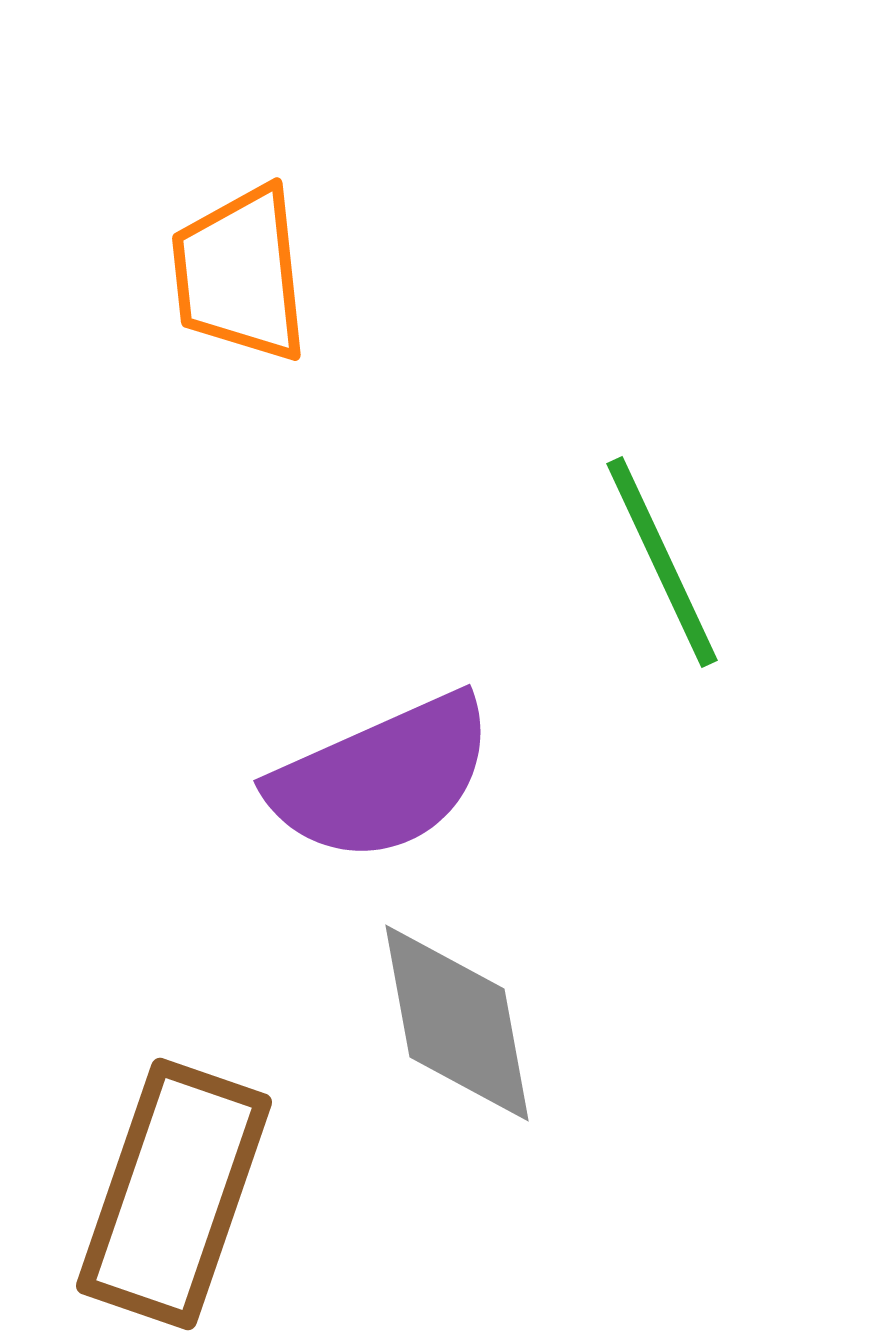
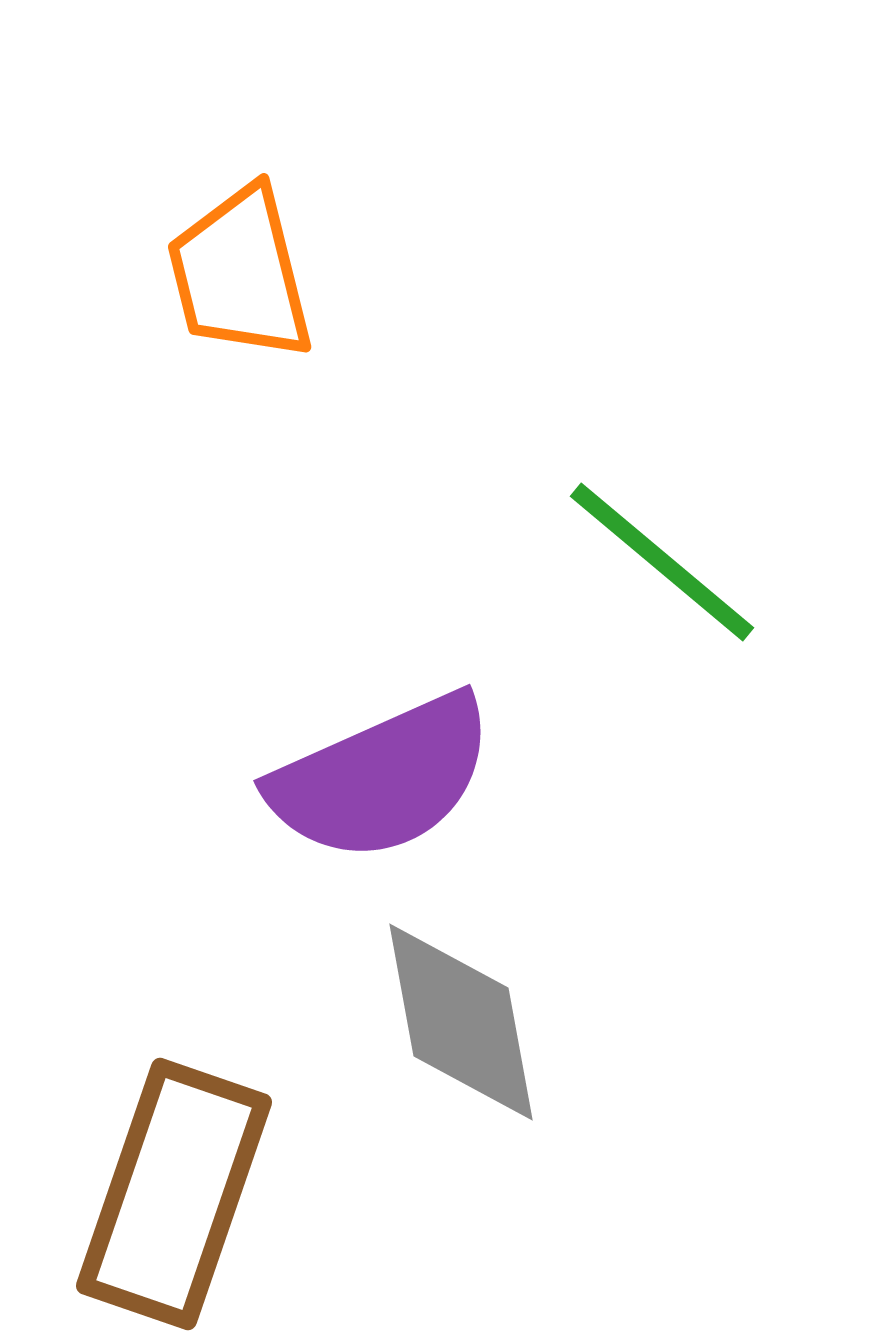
orange trapezoid: rotated 8 degrees counterclockwise
green line: rotated 25 degrees counterclockwise
gray diamond: moved 4 px right, 1 px up
